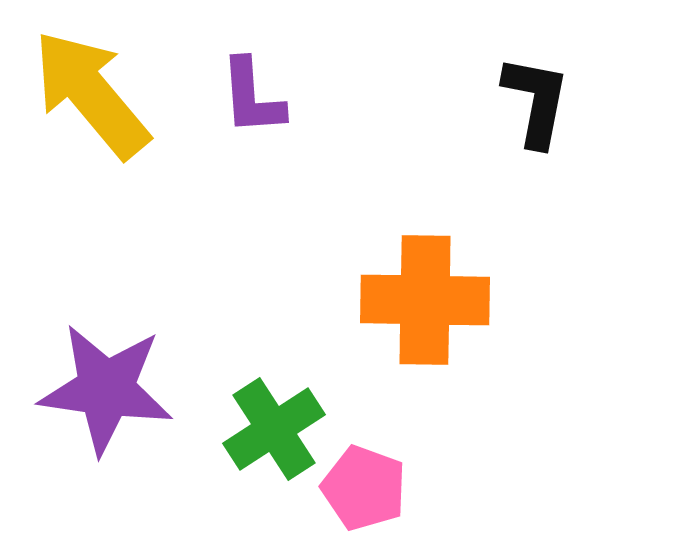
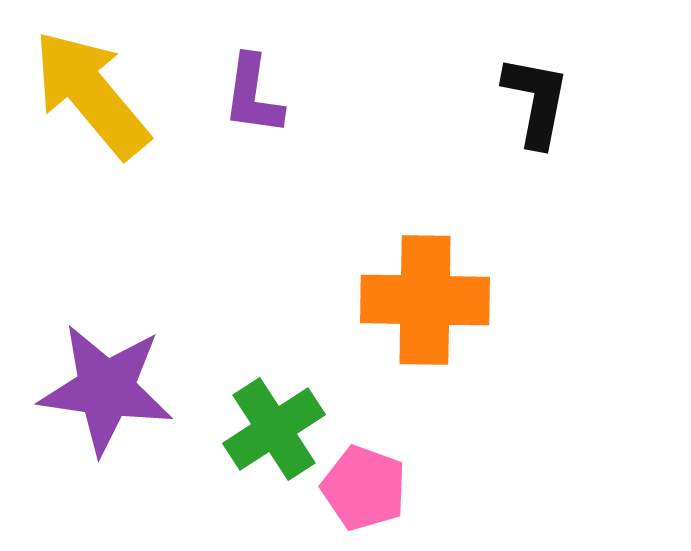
purple L-shape: moved 1 px right, 2 px up; rotated 12 degrees clockwise
